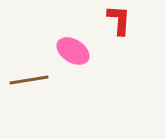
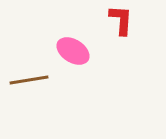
red L-shape: moved 2 px right
